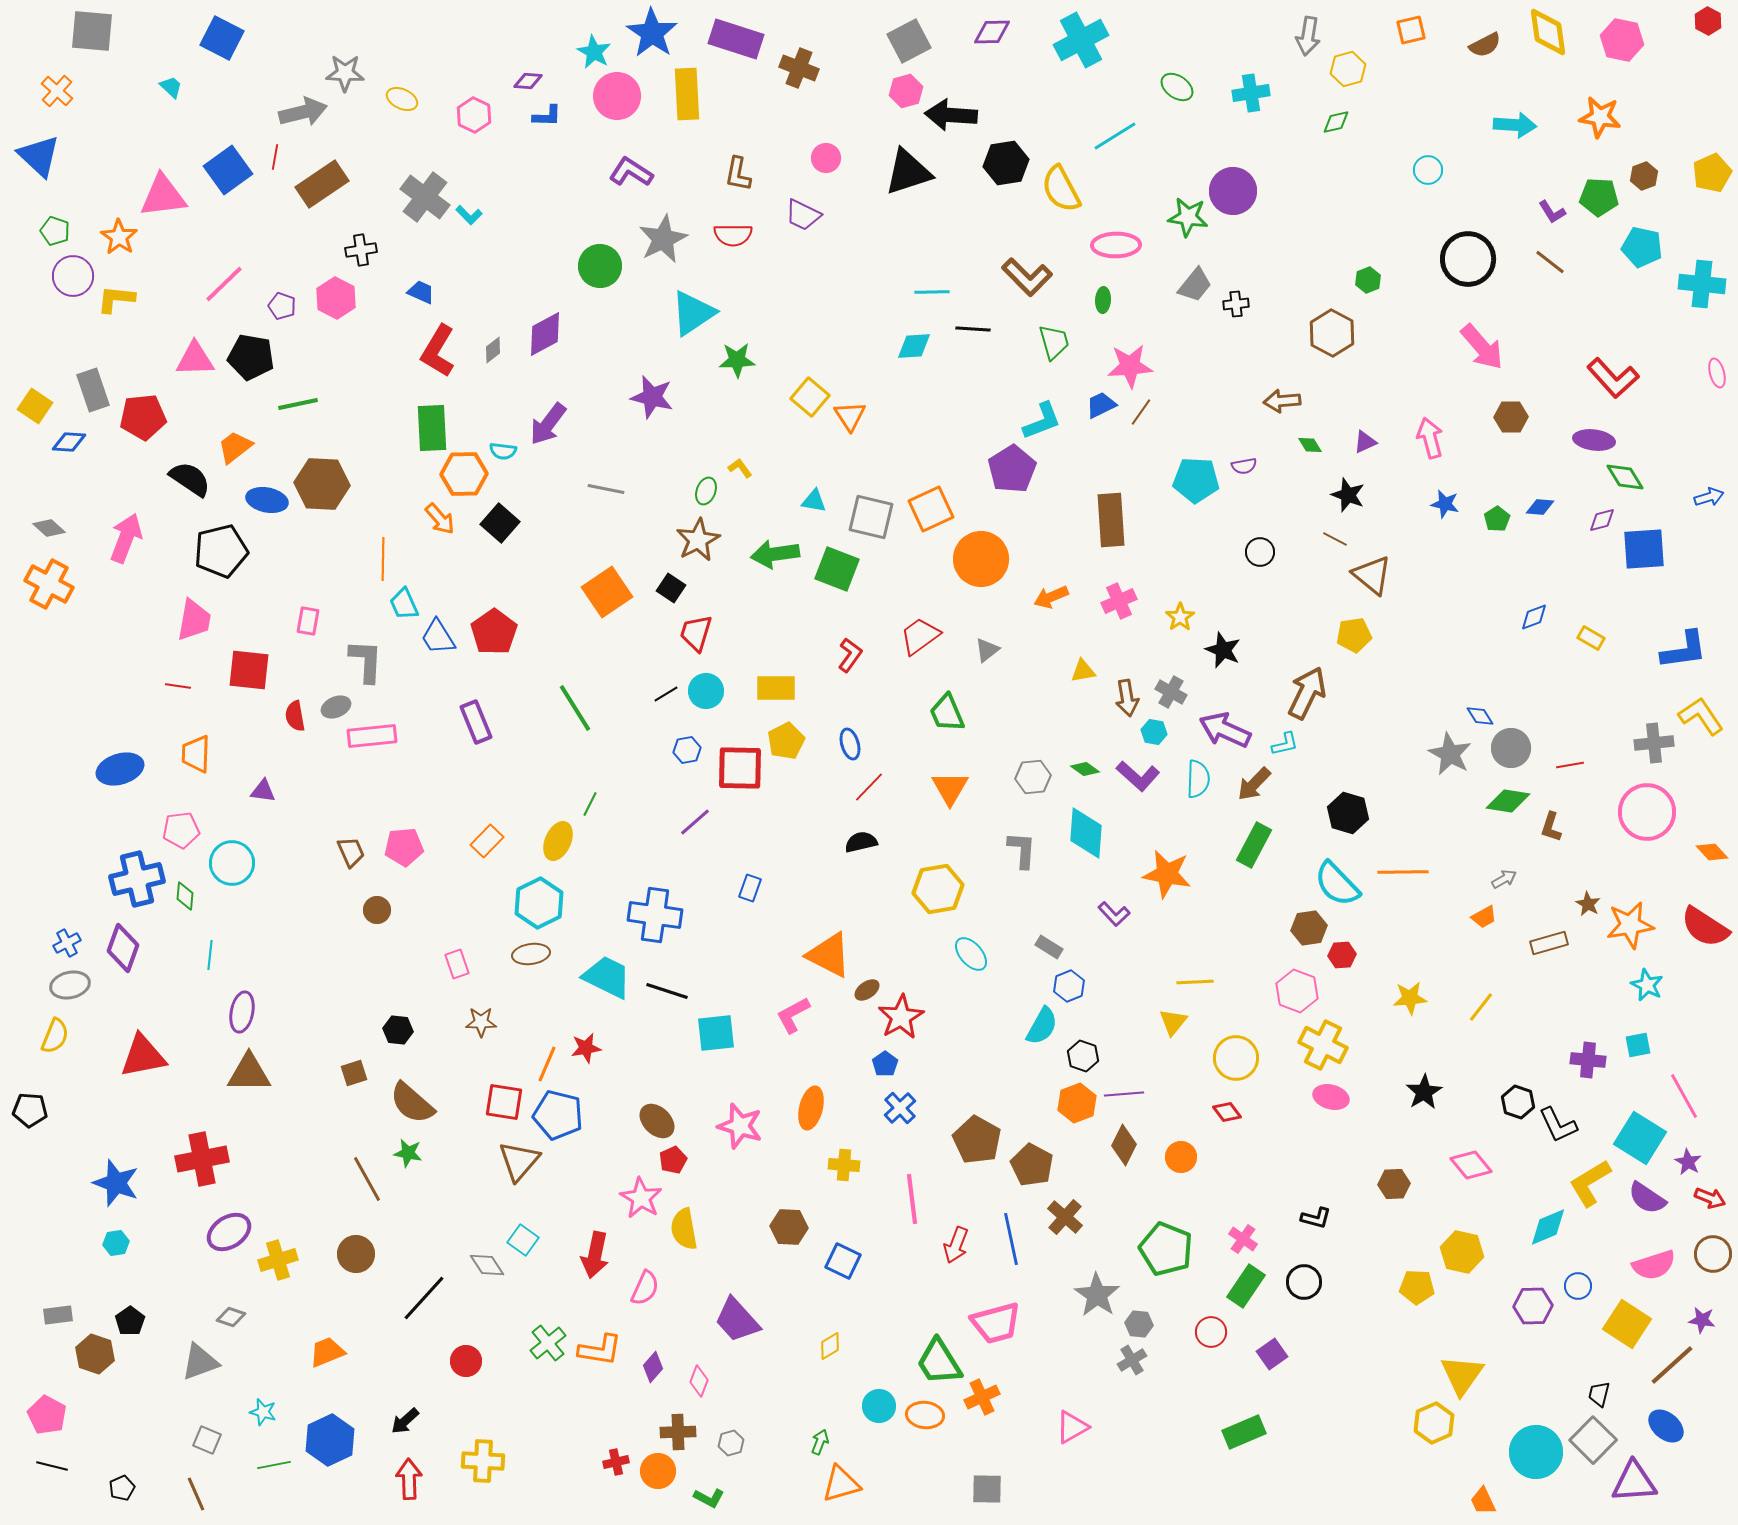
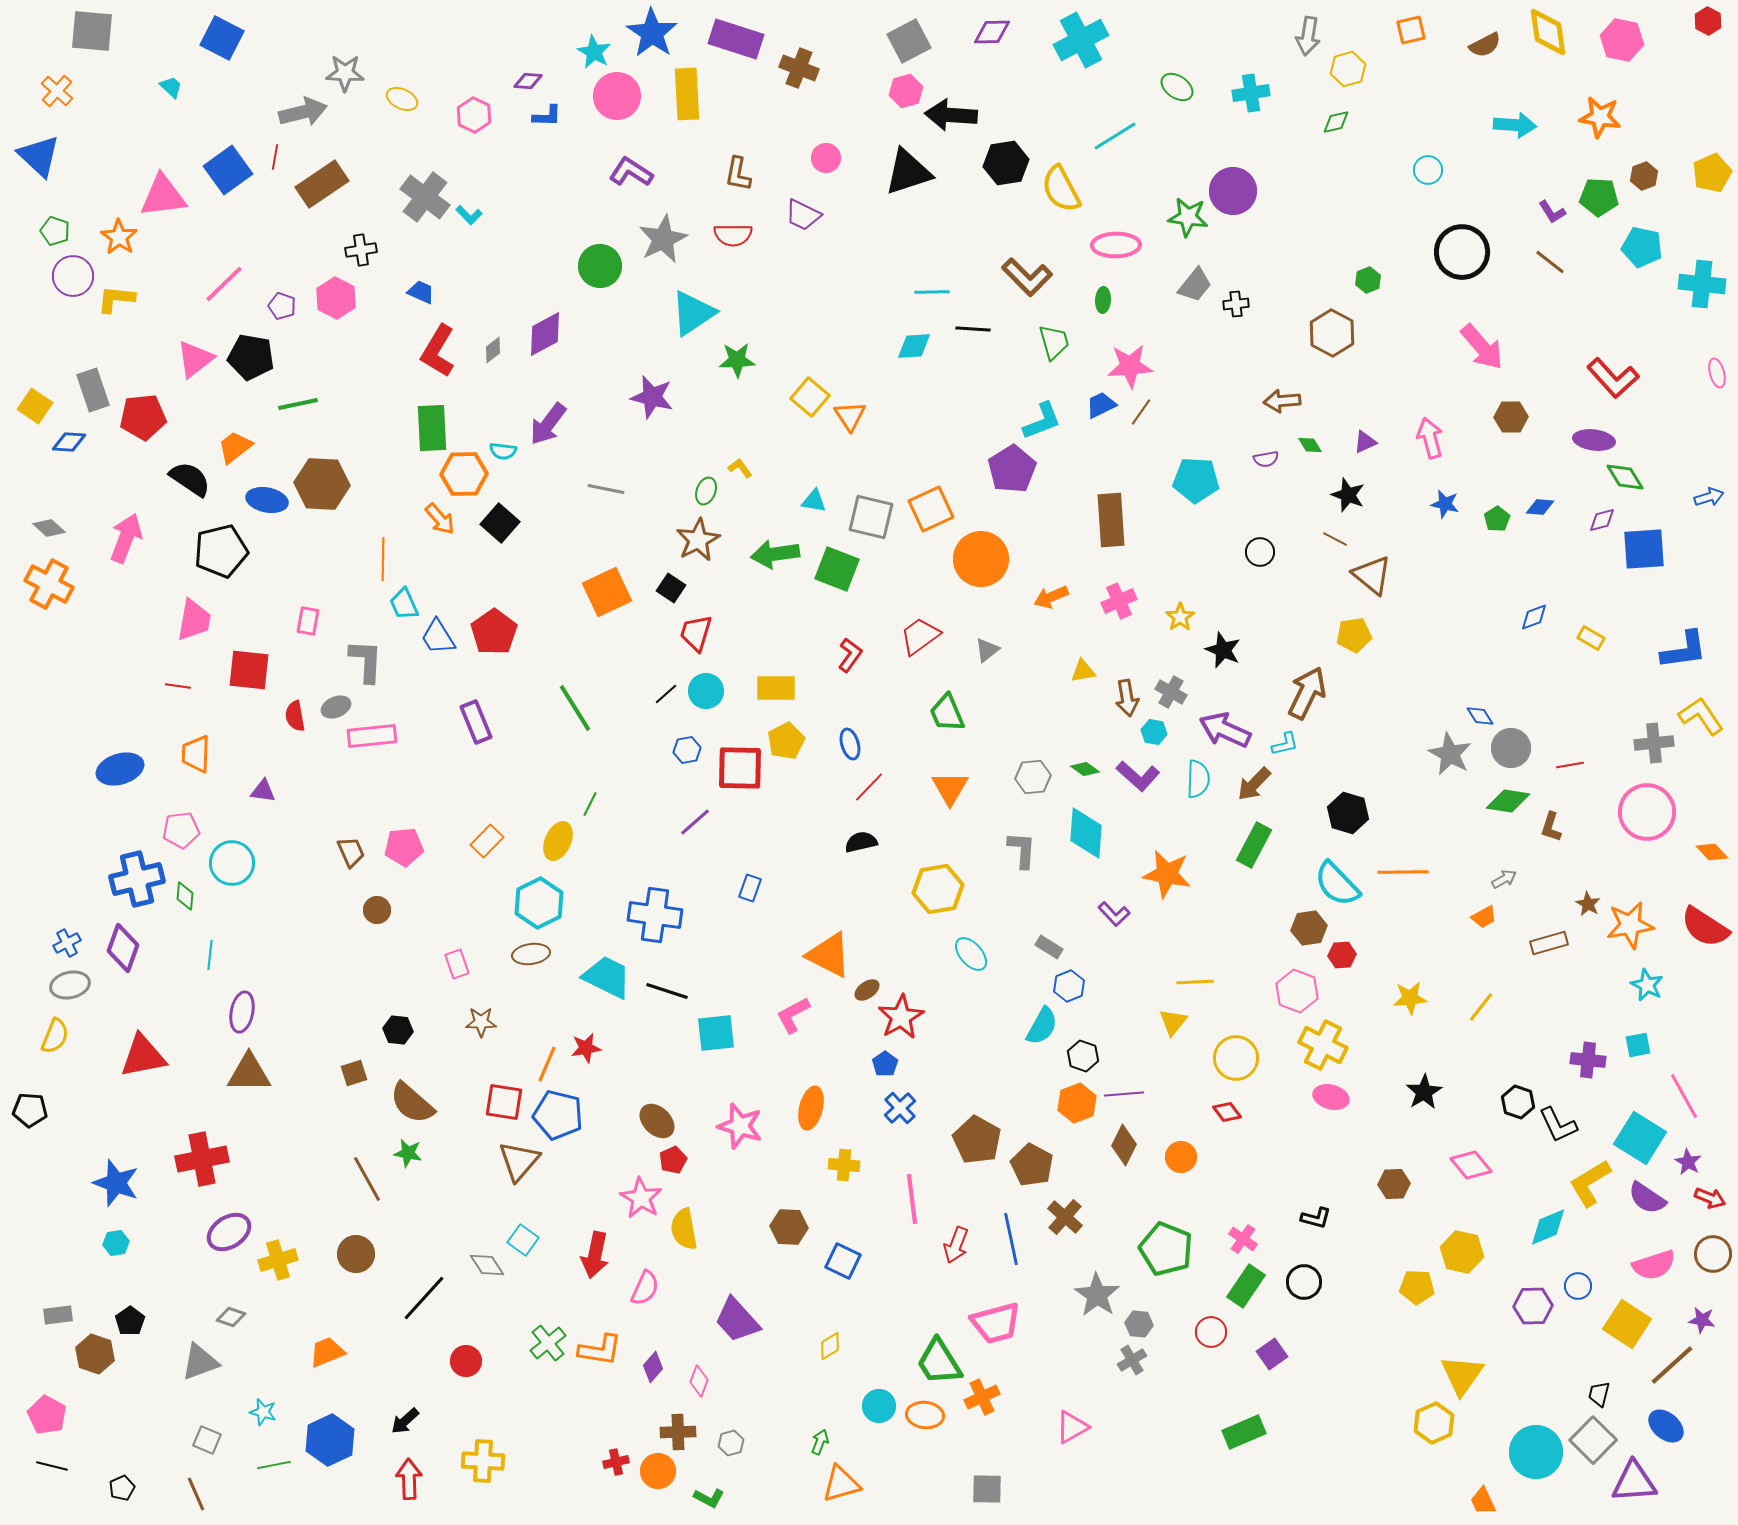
black circle at (1468, 259): moved 6 px left, 7 px up
pink triangle at (195, 359): rotated 36 degrees counterclockwise
purple semicircle at (1244, 466): moved 22 px right, 7 px up
orange square at (607, 592): rotated 9 degrees clockwise
black line at (666, 694): rotated 10 degrees counterclockwise
